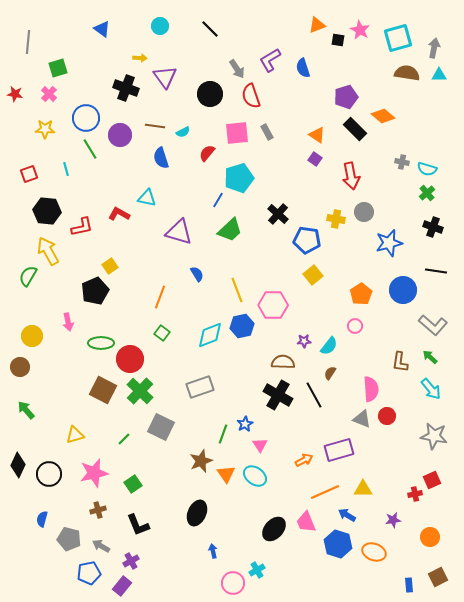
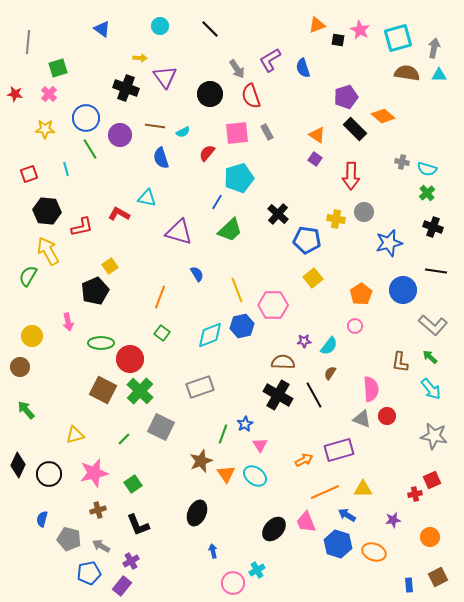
red arrow at (351, 176): rotated 12 degrees clockwise
blue line at (218, 200): moved 1 px left, 2 px down
yellow square at (313, 275): moved 3 px down
